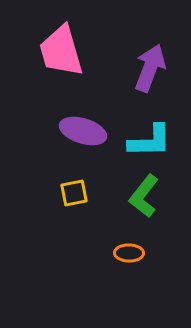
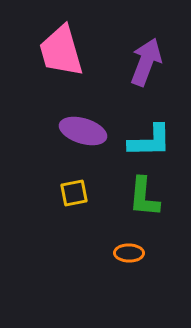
purple arrow: moved 4 px left, 6 px up
green L-shape: moved 1 px down; rotated 33 degrees counterclockwise
